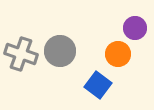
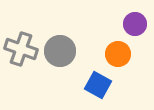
purple circle: moved 4 px up
gray cross: moved 5 px up
blue square: rotated 8 degrees counterclockwise
